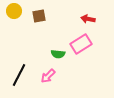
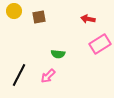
brown square: moved 1 px down
pink rectangle: moved 19 px right
